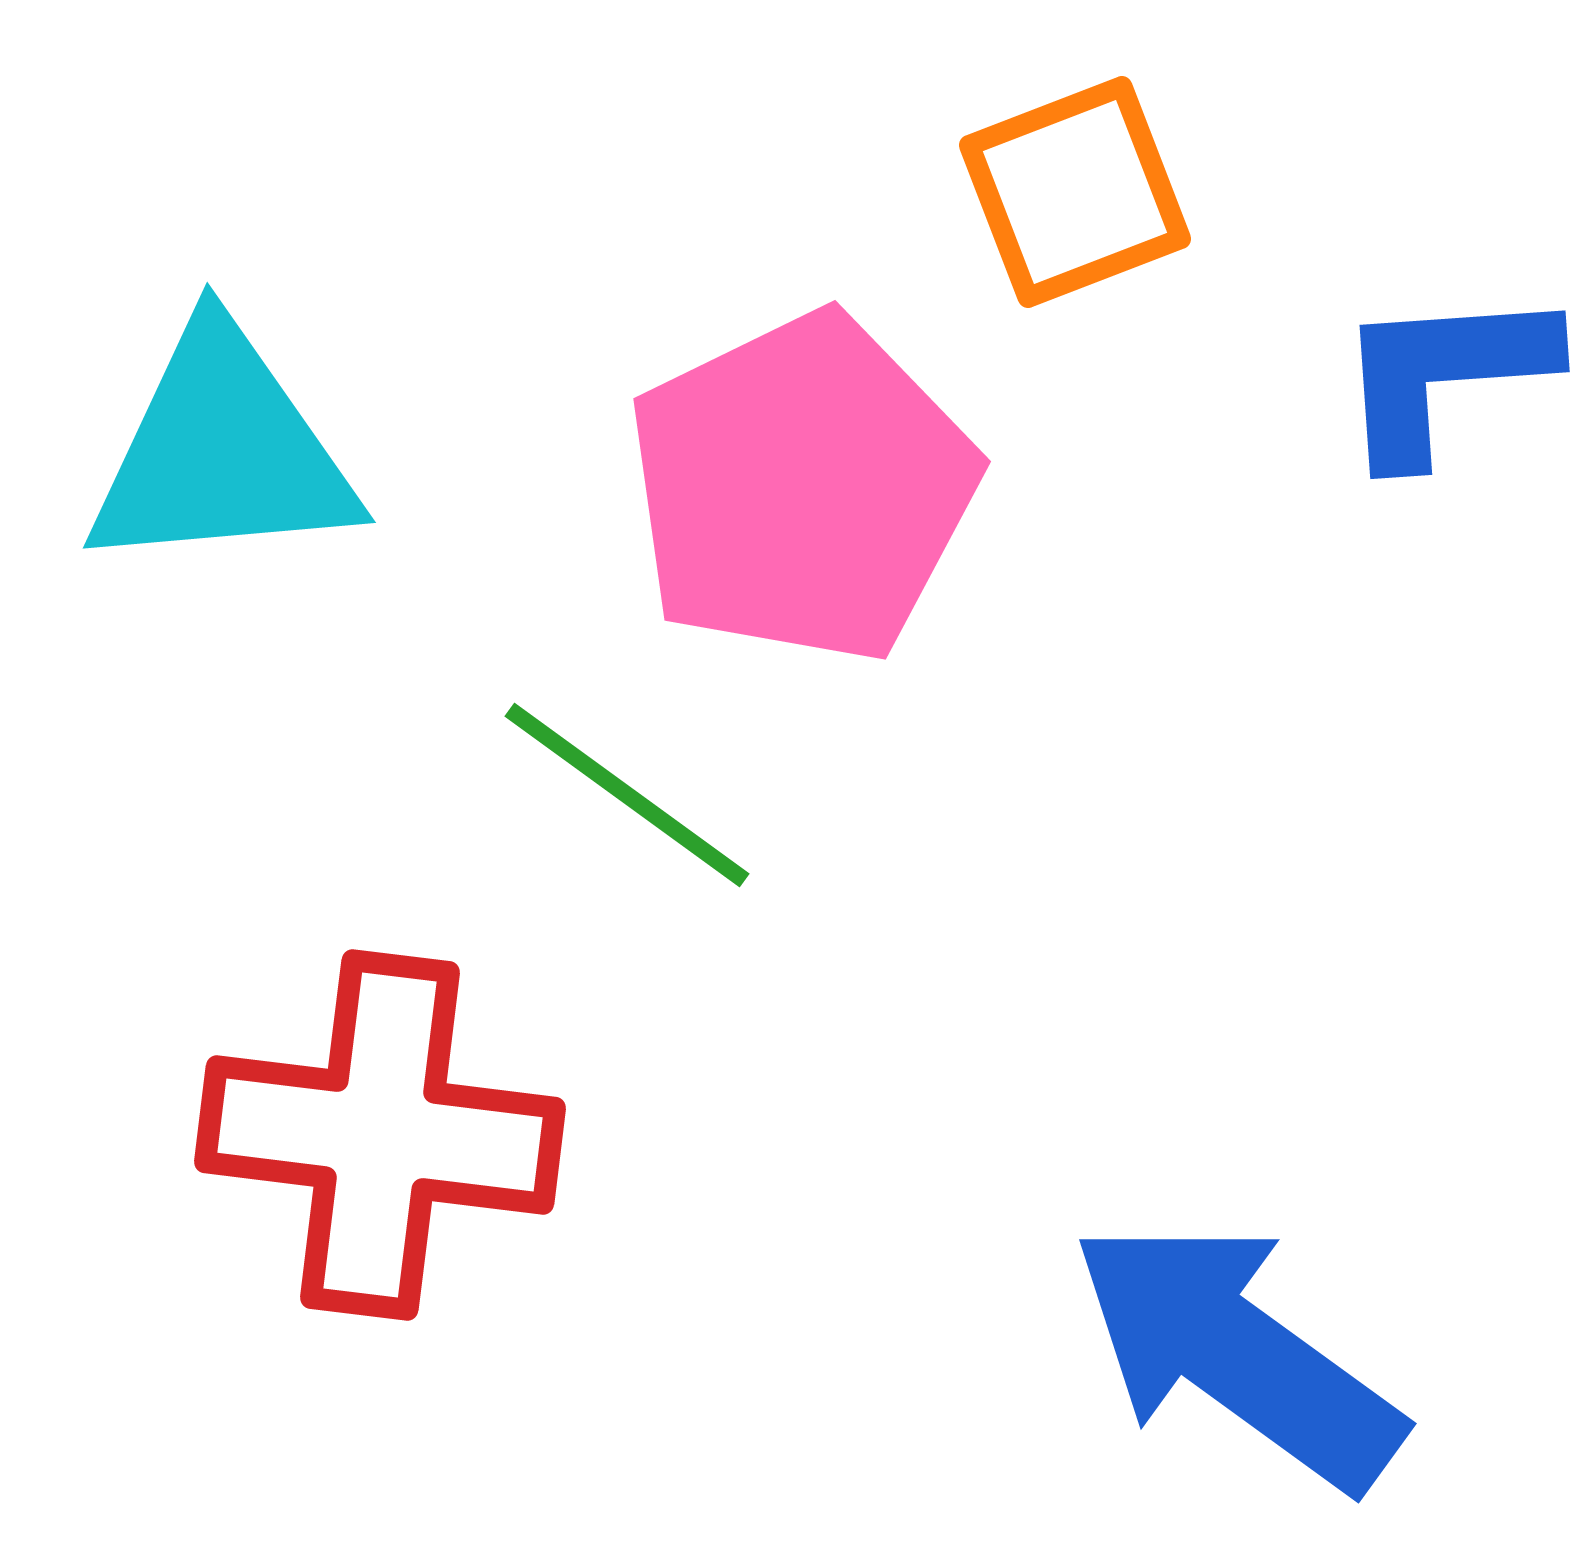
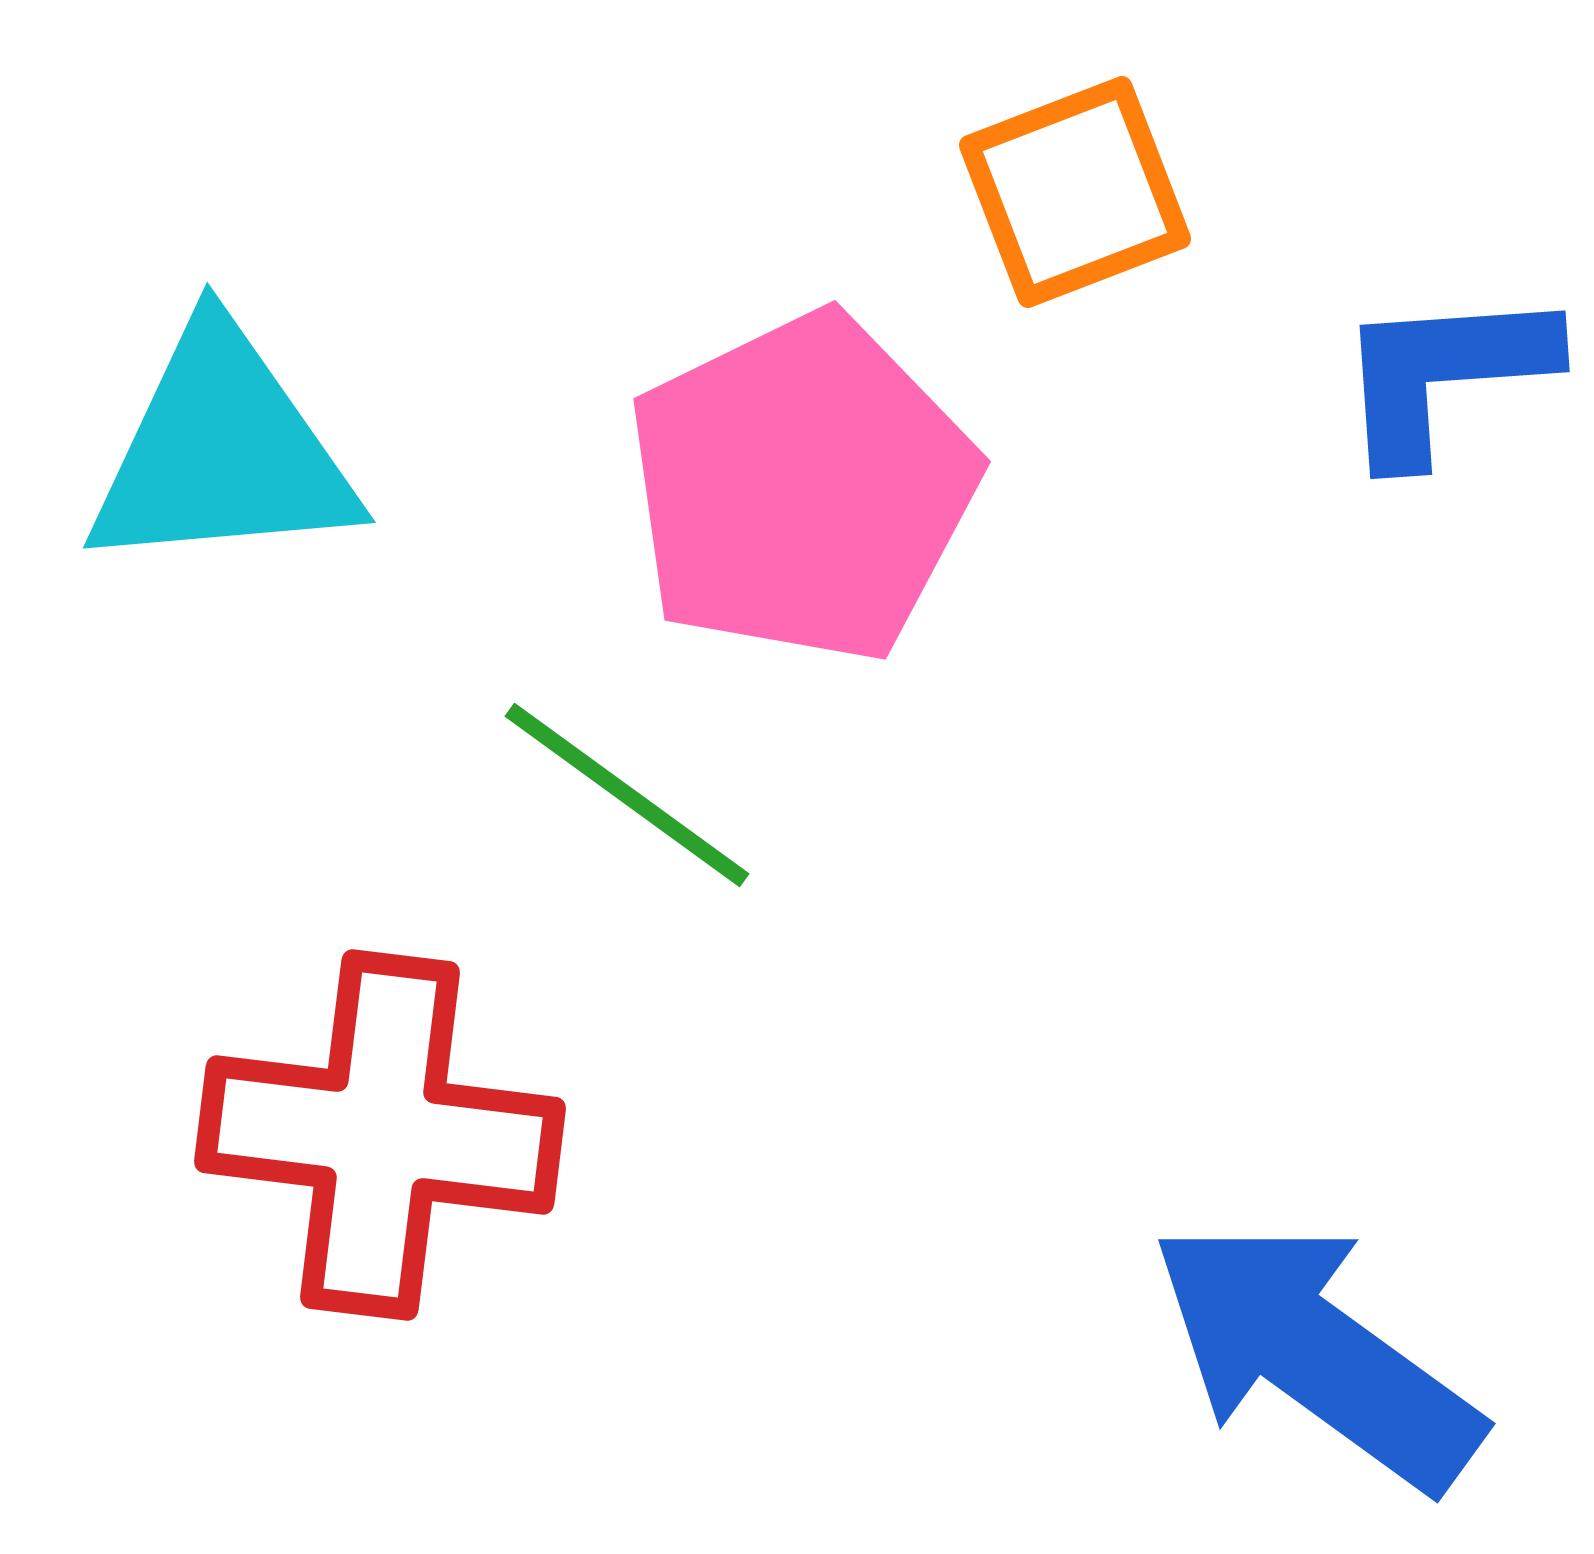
blue arrow: moved 79 px right
